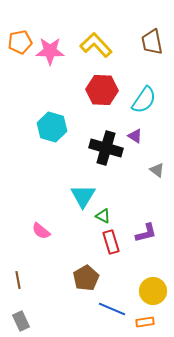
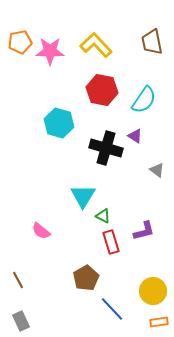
red hexagon: rotated 8 degrees clockwise
cyan hexagon: moved 7 px right, 4 px up
purple L-shape: moved 2 px left, 2 px up
brown line: rotated 18 degrees counterclockwise
blue line: rotated 24 degrees clockwise
orange rectangle: moved 14 px right
